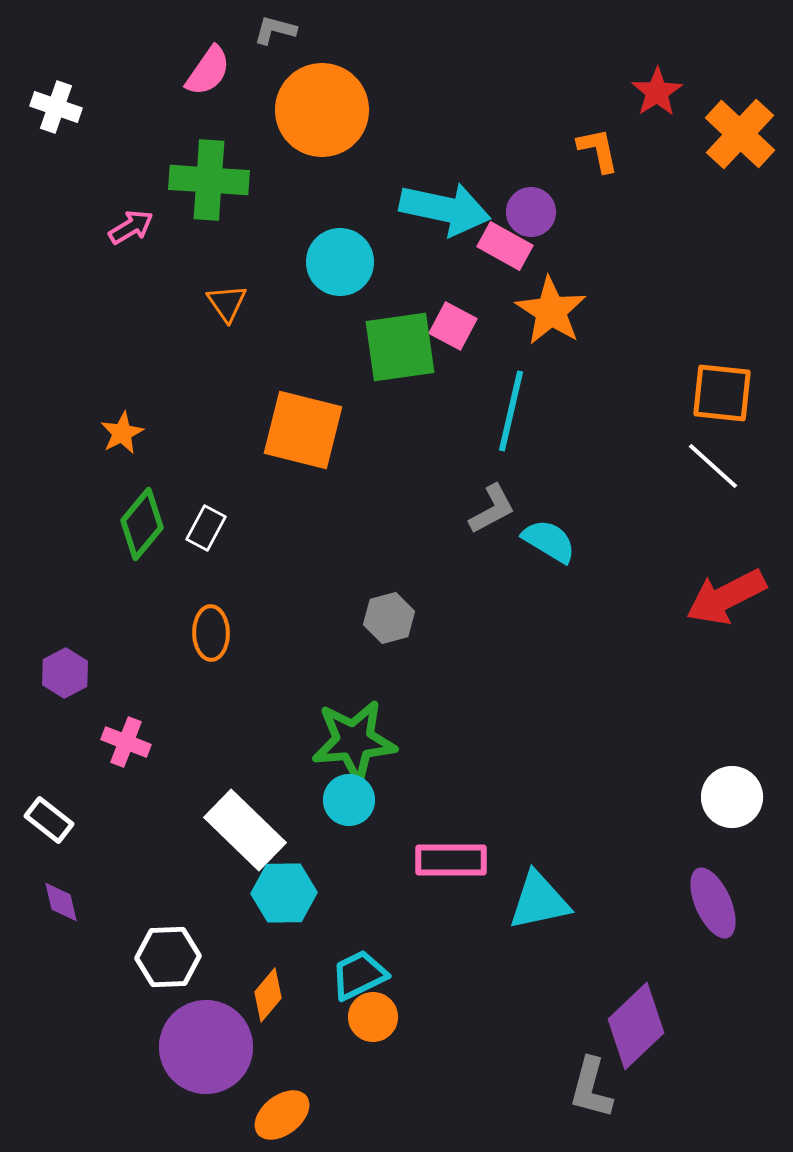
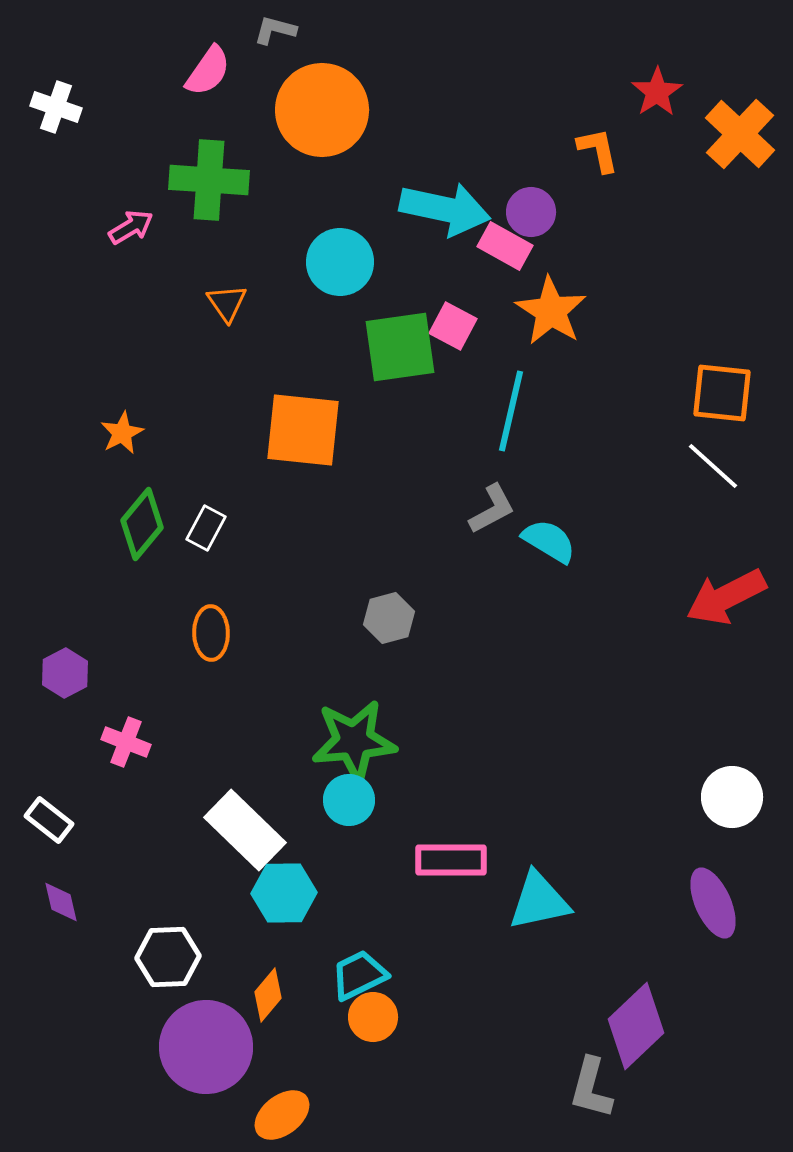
orange square at (303, 430): rotated 8 degrees counterclockwise
